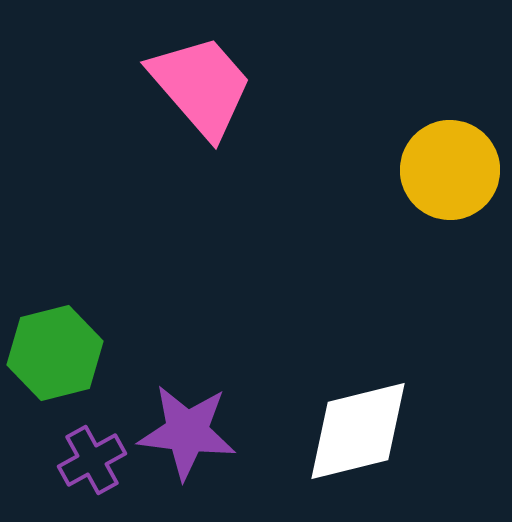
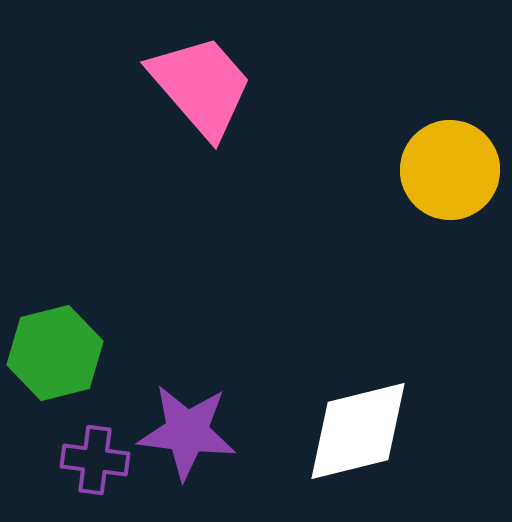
purple cross: moved 3 px right; rotated 36 degrees clockwise
